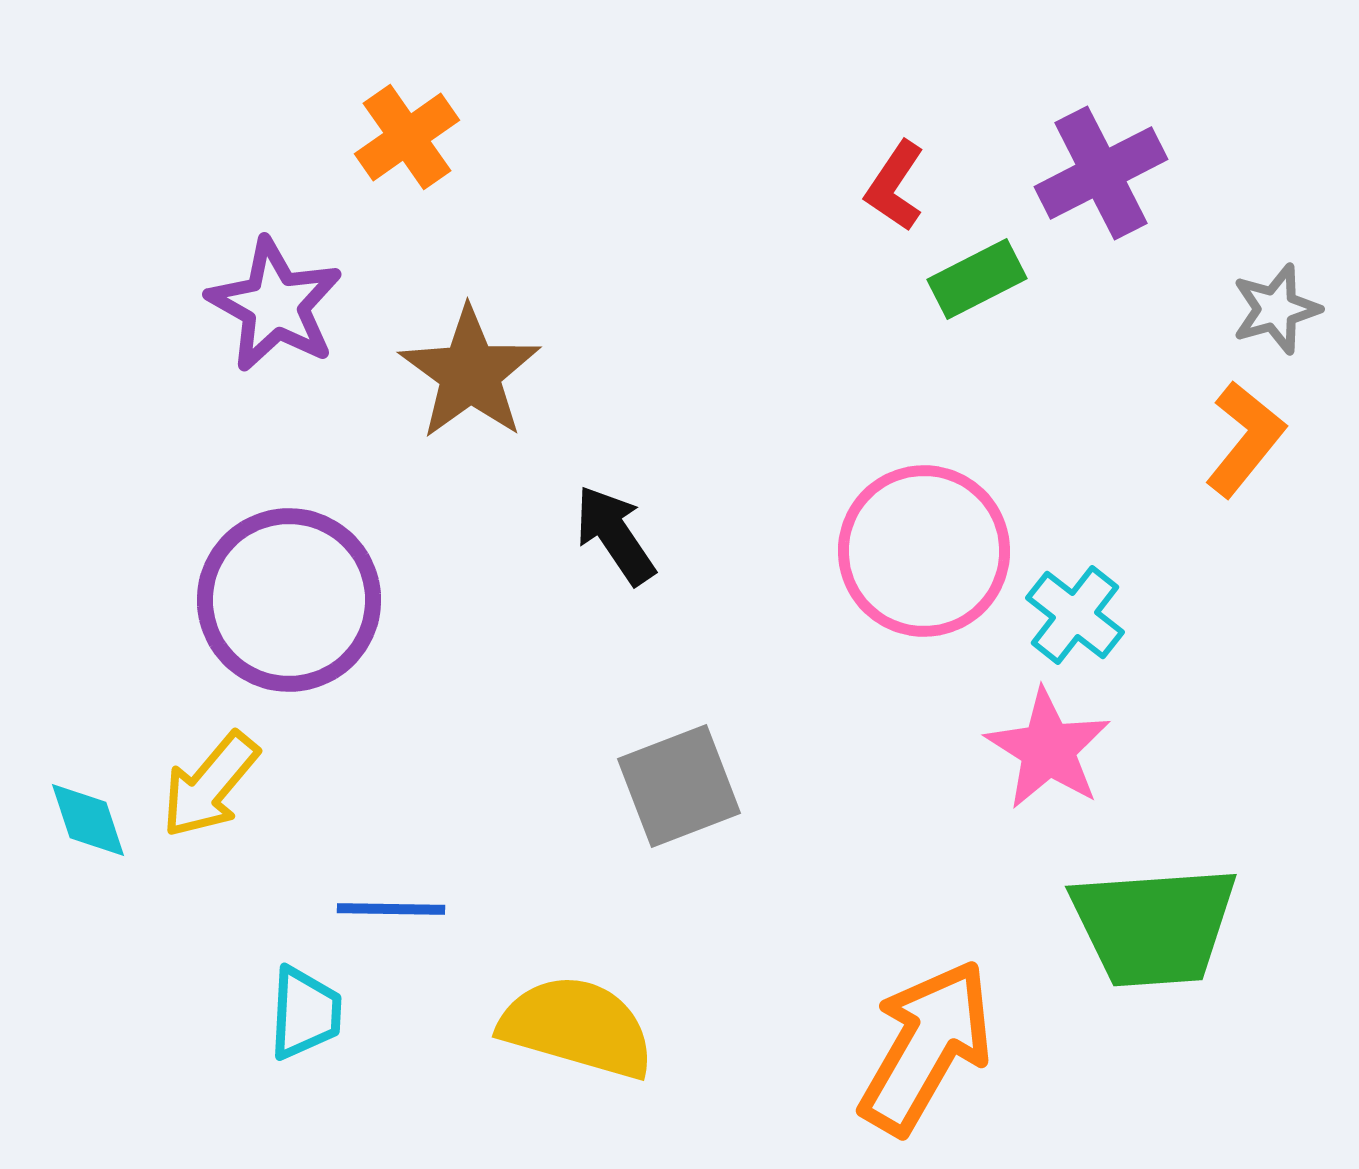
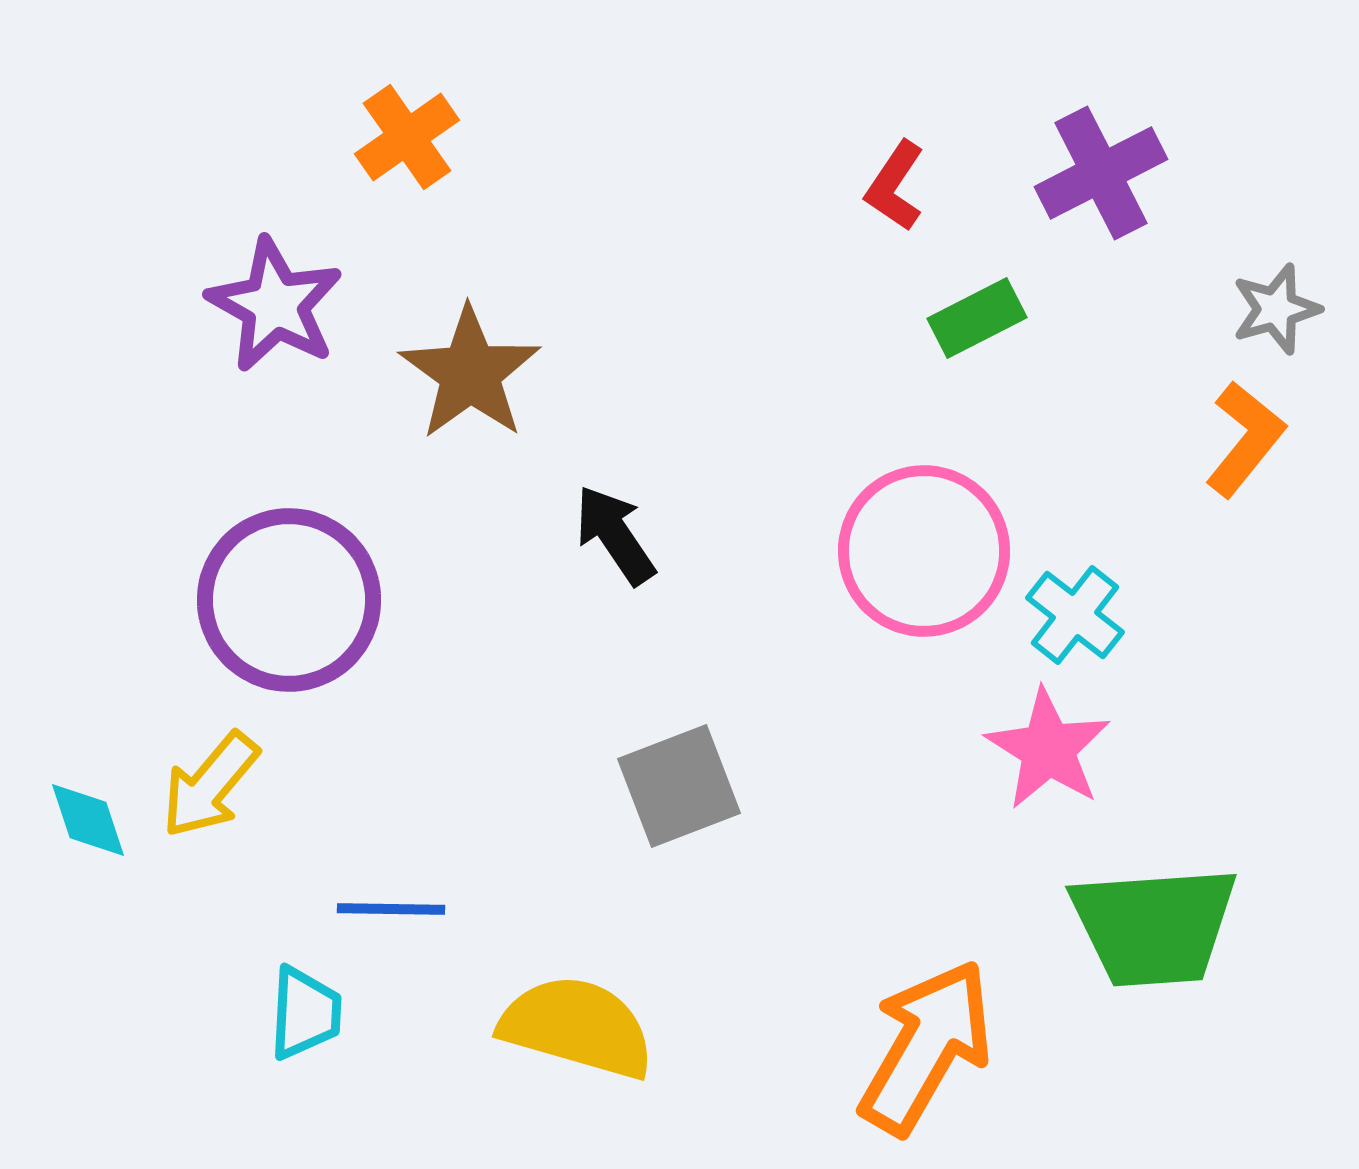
green rectangle: moved 39 px down
